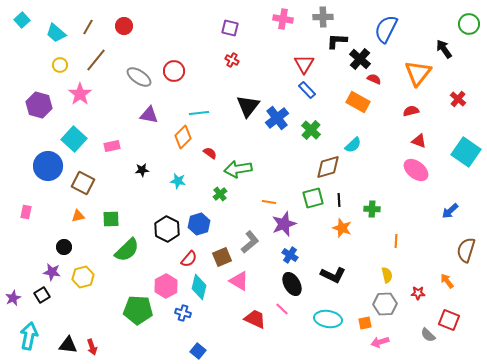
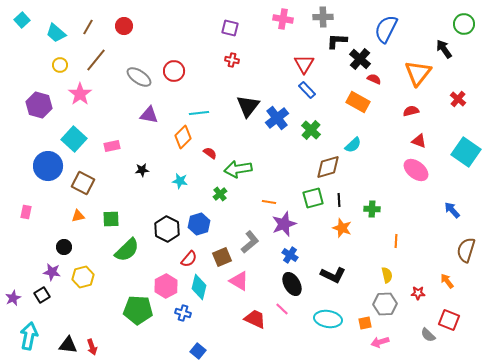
green circle at (469, 24): moved 5 px left
red cross at (232, 60): rotated 16 degrees counterclockwise
cyan star at (178, 181): moved 2 px right
blue arrow at (450, 211): moved 2 px right, 1 px up; rotated 90 degrees clockwise
